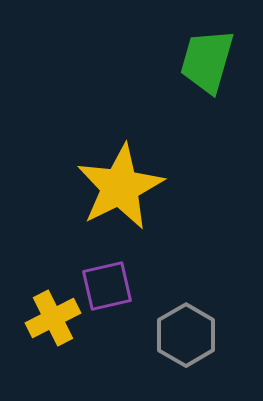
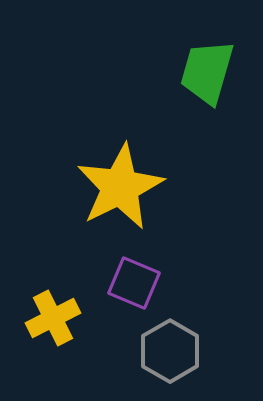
green trapezoid: moved 11 px down
purple square: moved 27 px right, 3 px up; rotated 36 degrees clockwise
gray hexagon: moved 16 px left, 16 px down
